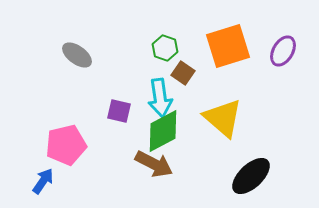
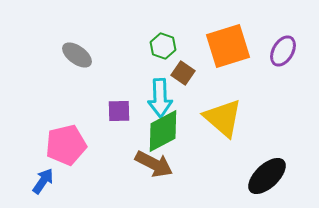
green hexagon: moved 2 px left, 2 px up
cyan arrow: rotated 6 degrees clockwise
purple square: rotated 15 degrees counterclockwise
black ellipse: moved 16 px right
